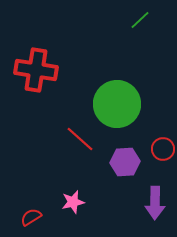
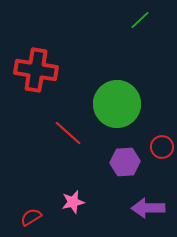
red line: moved 12 px left, 6 px up
red circle: moved 1 px left, 2 px up
purple arrow: moved 7 px left, 5 px down; rotated 88 degrees clockwise
